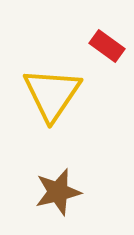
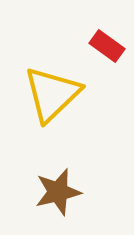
yellow triangle: rotated 12 degrees clockwise
